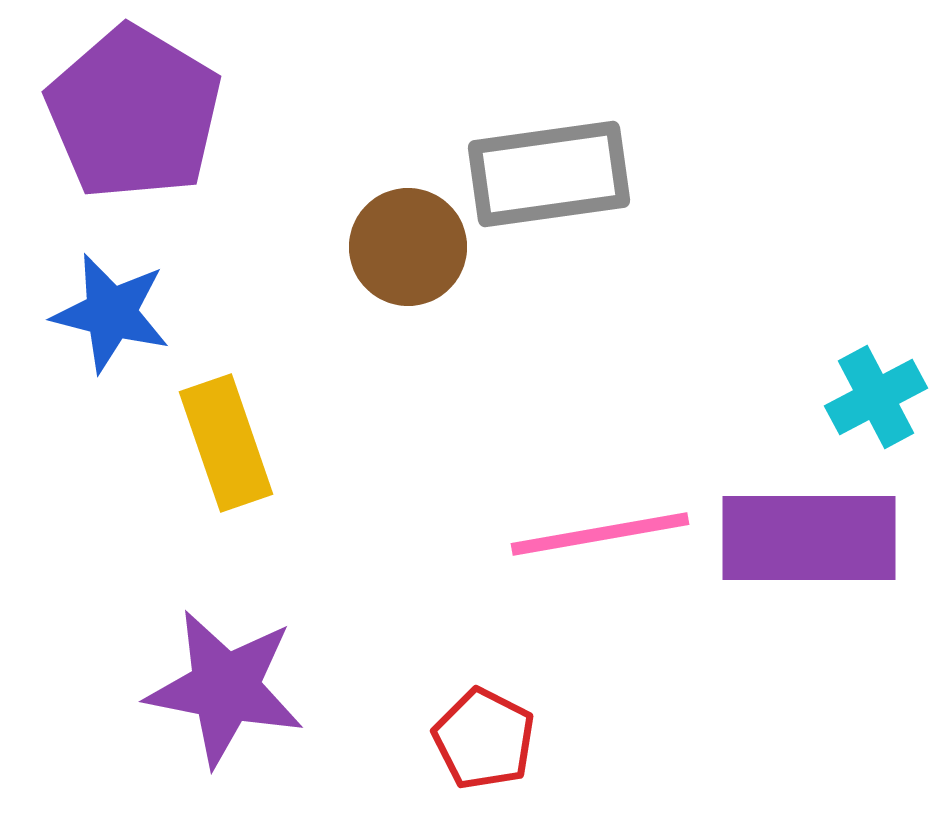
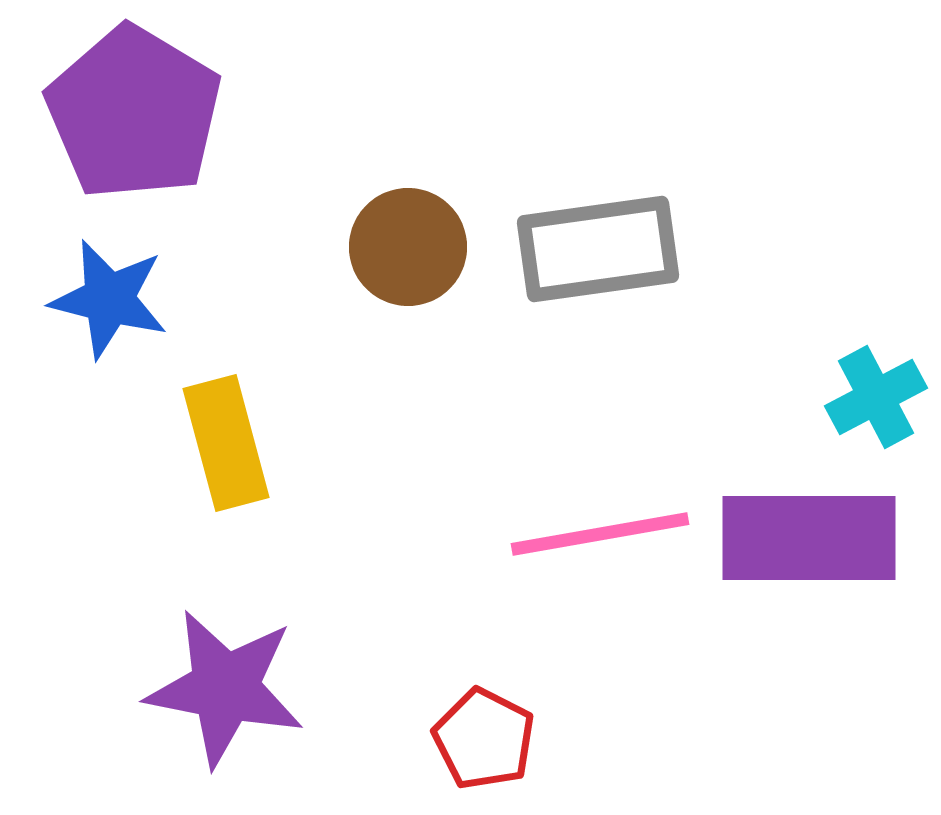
gray rectangle: moved 49 px right, 75 px down
blue star: moved 2 px left, 14 px up
yellow rectangle: rotated 4 degrees clockwise
